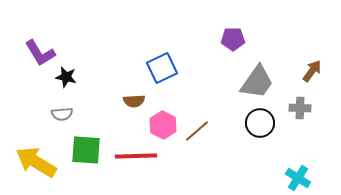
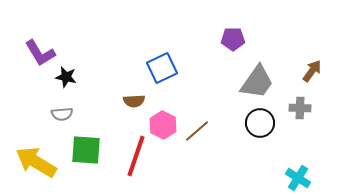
red line: rotated 69 degrees counterclockwise
